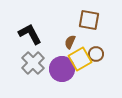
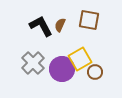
black L-shape: moved 11 px right, 8 px up
brown semicircle: moved 10 px left, 17 px up
brown circle: moved 1 px left, 18 px down
